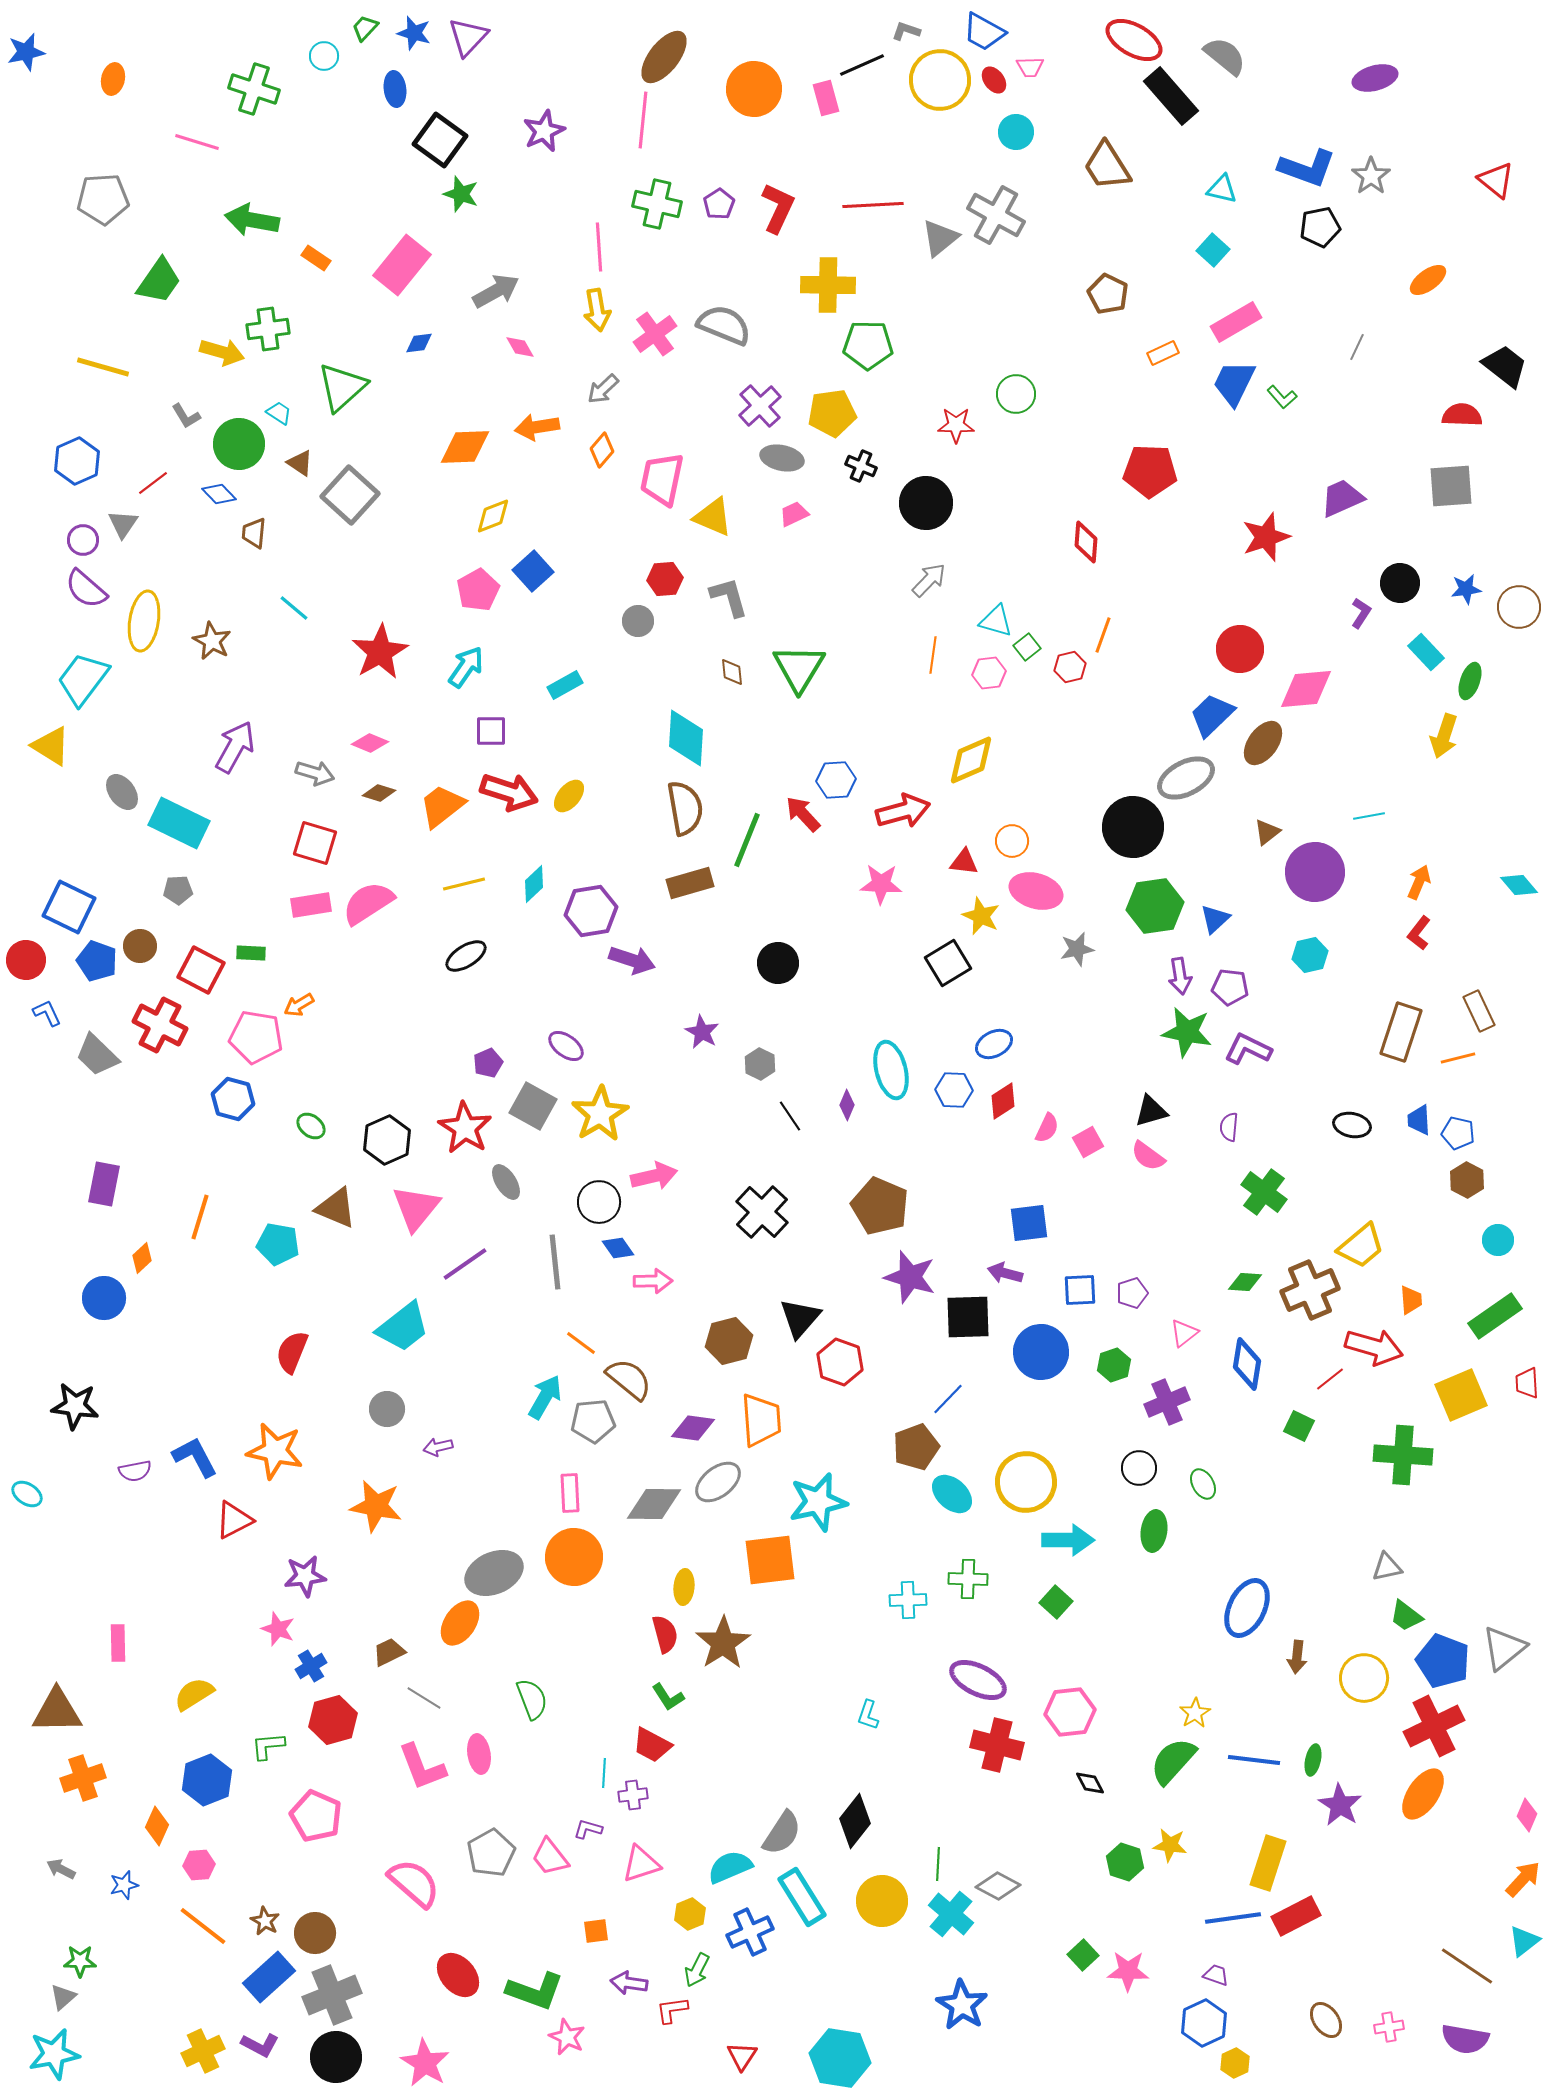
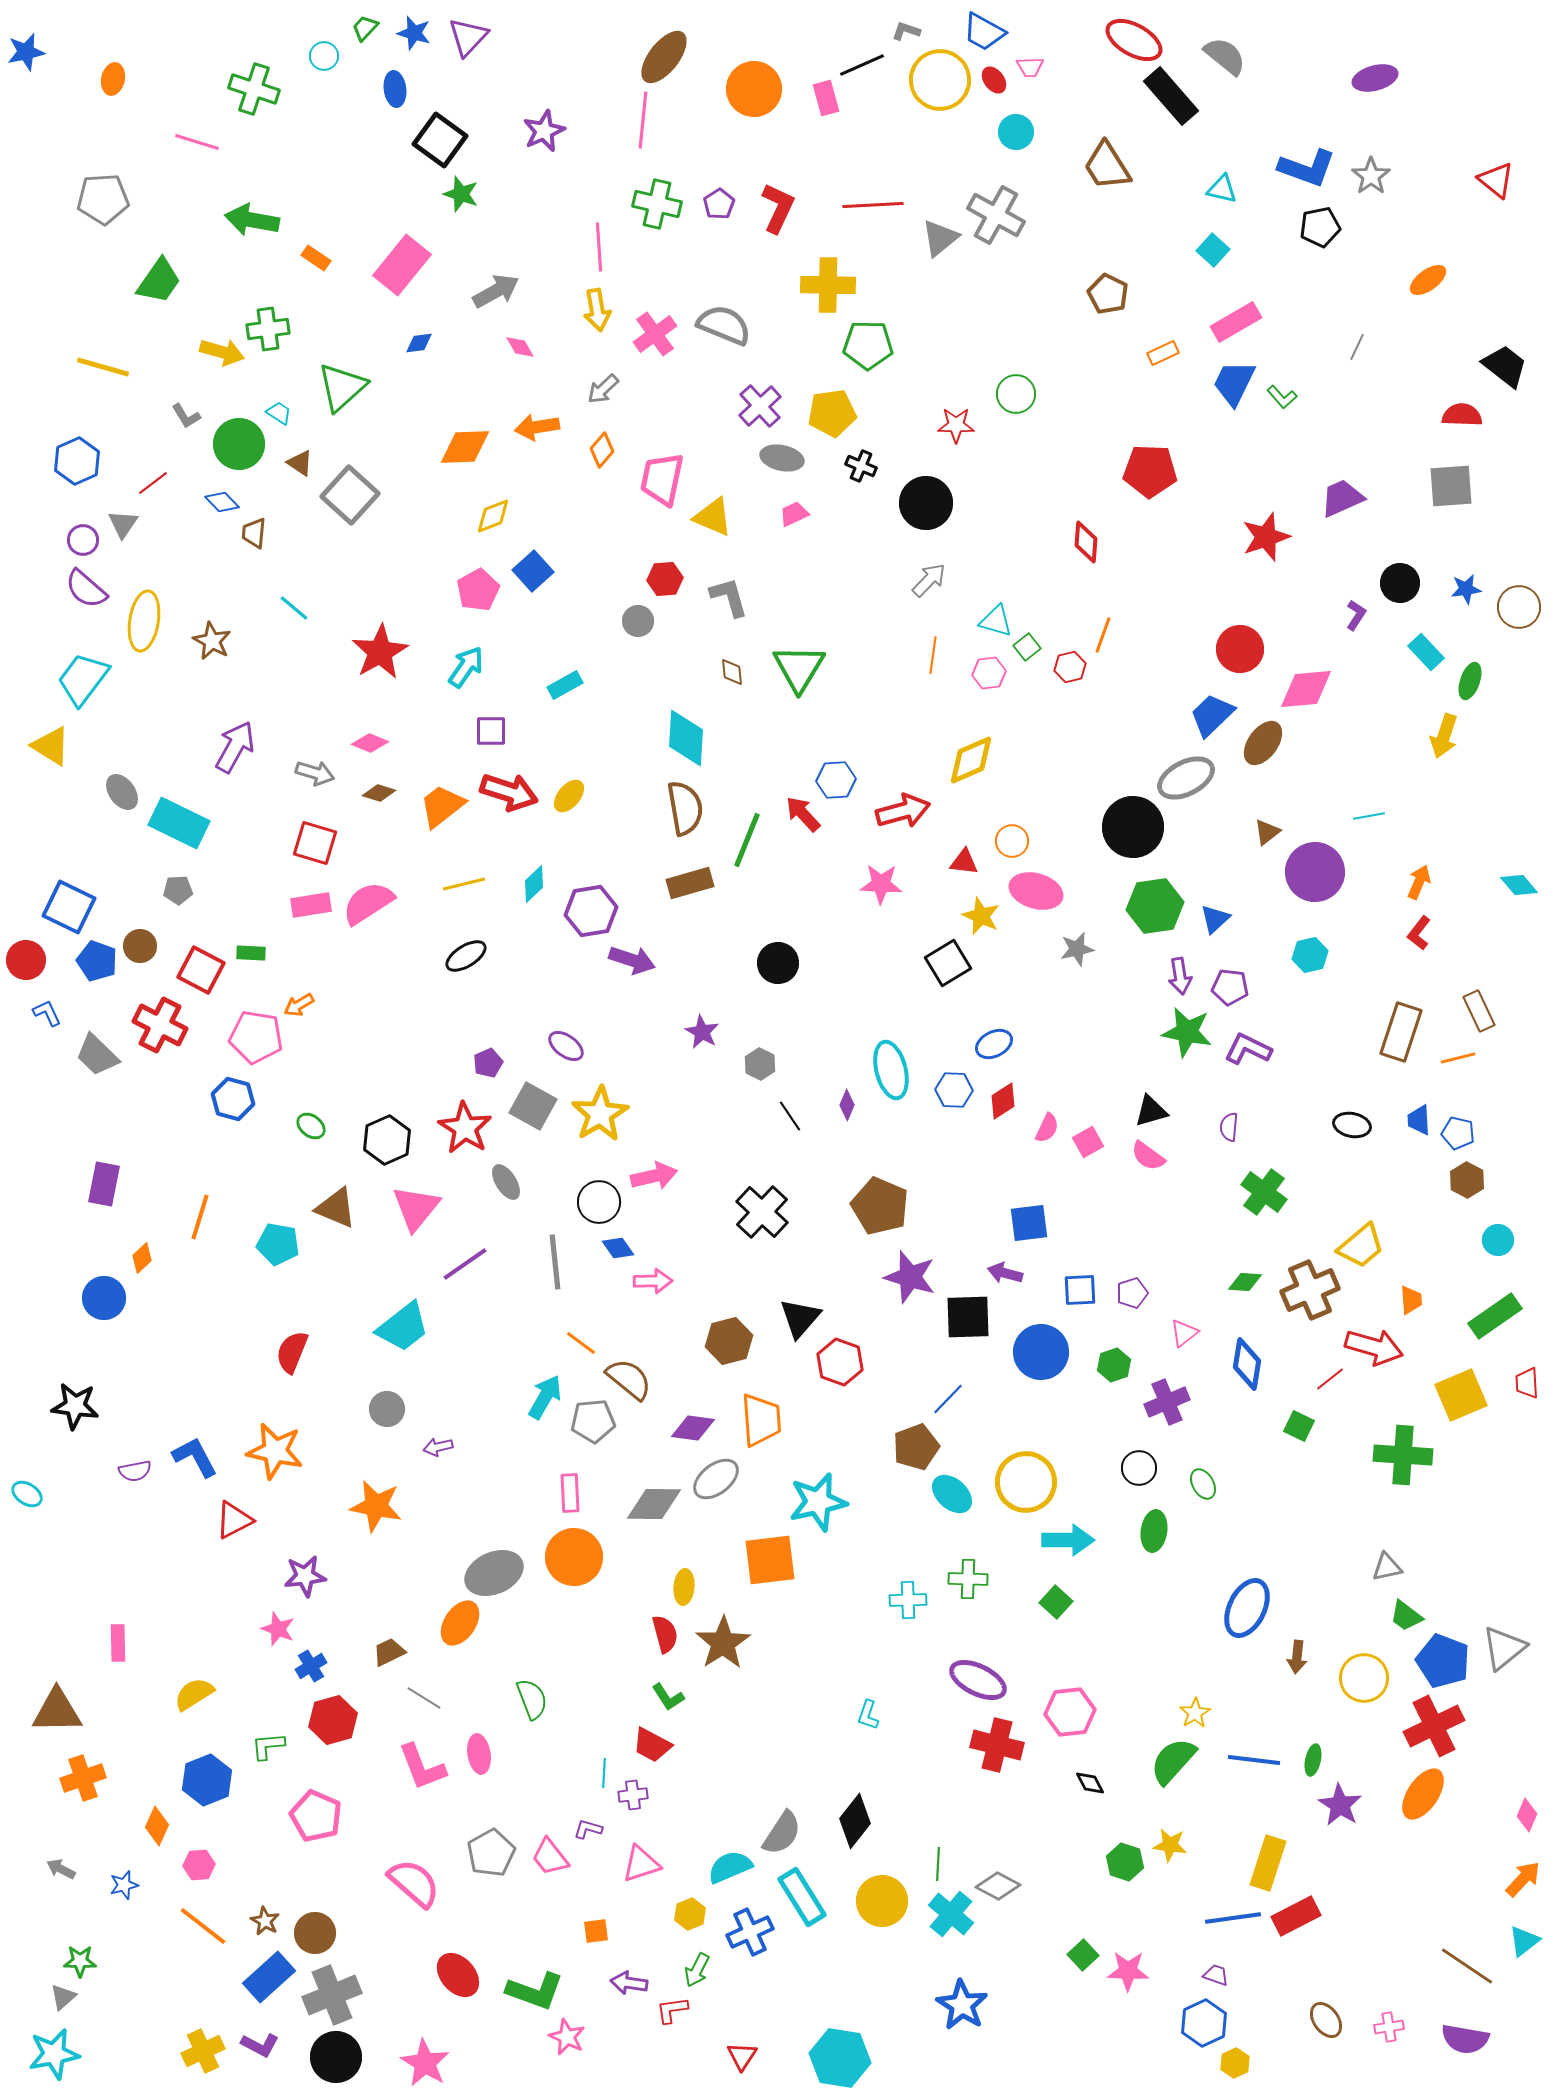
blue diamond at (219, 494): moved 3 px right, 8 px down
purple L-shape at (1361, 613): moved 5 px left, 2 px down
gray ellipse at (718, 1482): moved 2 px left, 3 px up
